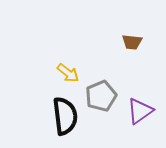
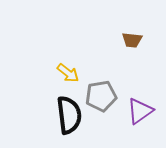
brown trapezoid: moved 2 px up
gray pentagon: rotated 12 degrees clockwise
black semicircle: moved 4 px right, 1 px up
